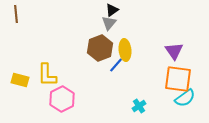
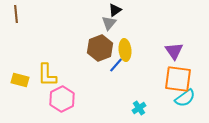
black triangle: moved 3 px right
cyan cross: moved 2 px down
